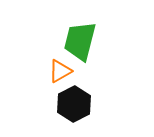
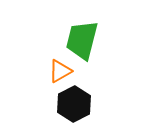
green trapezoid: moved 2 px right, 1 px up
